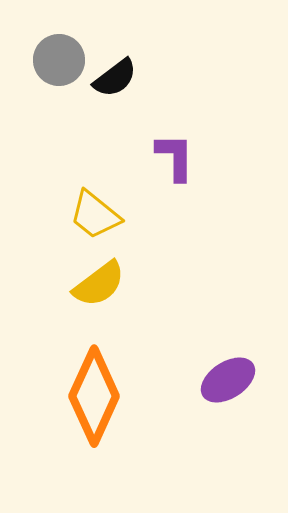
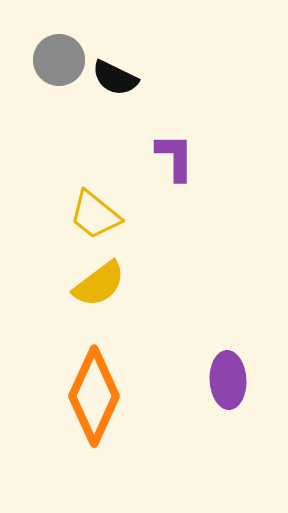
black semicircle: rotated 63 degrees clockwise
purple ellipse: rotated 60 degrees counterclockwise
